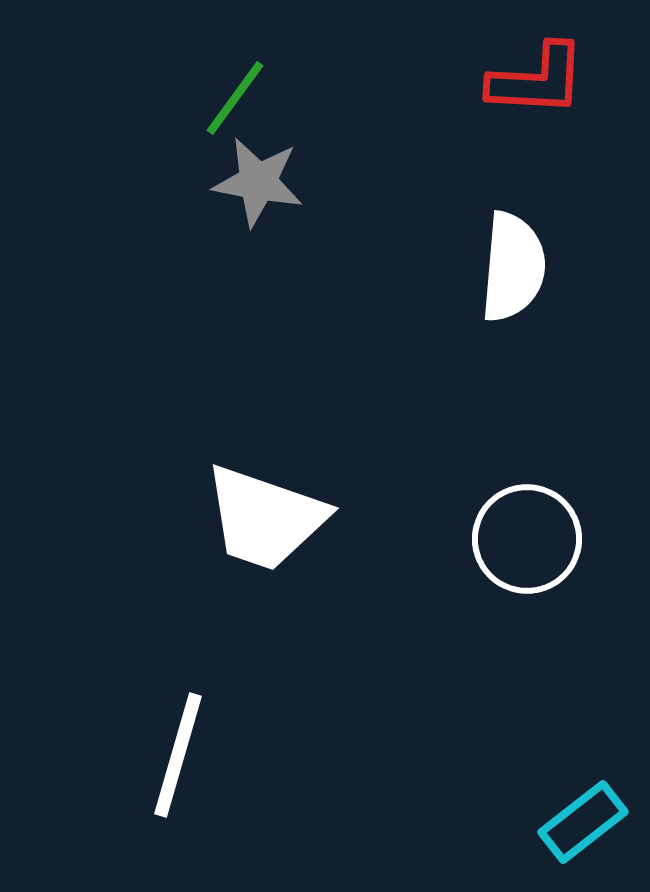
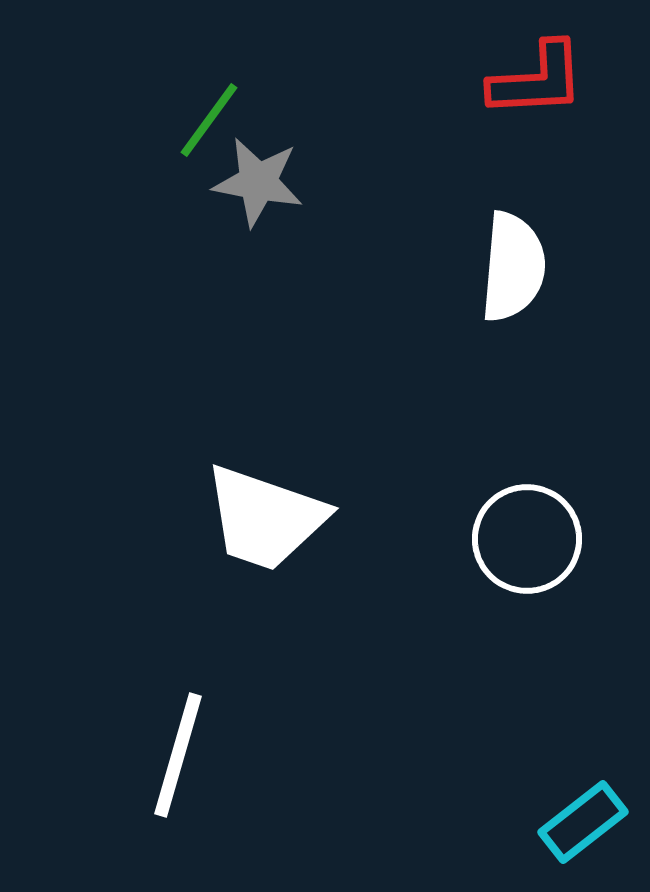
red L-shape: rotated 6 degrees counterclockwise
green line: moved 26 px left, 22 px down
